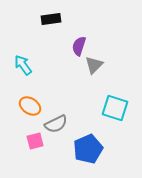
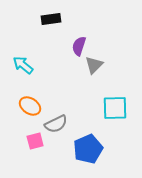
cyan arrow: rotated 15 degrees counterclockwise
cyan square: rotated 20 degrees counterclockwise
